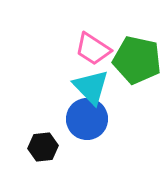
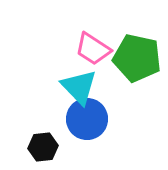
green pentagon: moved 2 px up
cyan triangle: moved 12 px left
